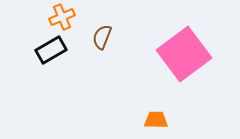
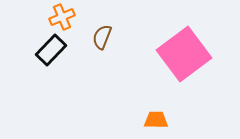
black rectangle: rotated 16 degrees counterclockwise
